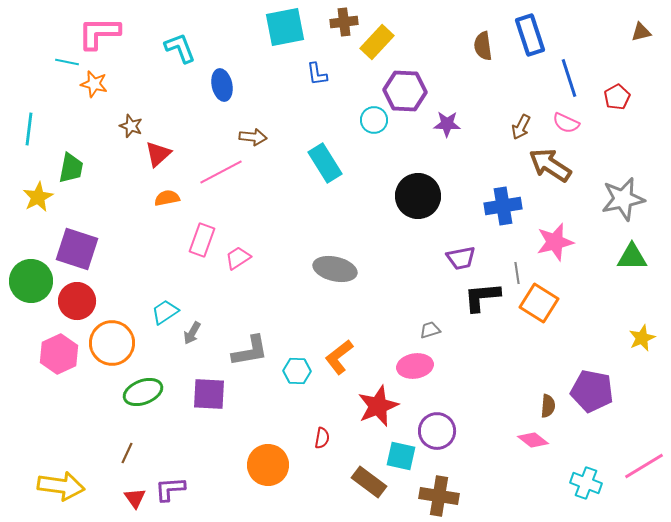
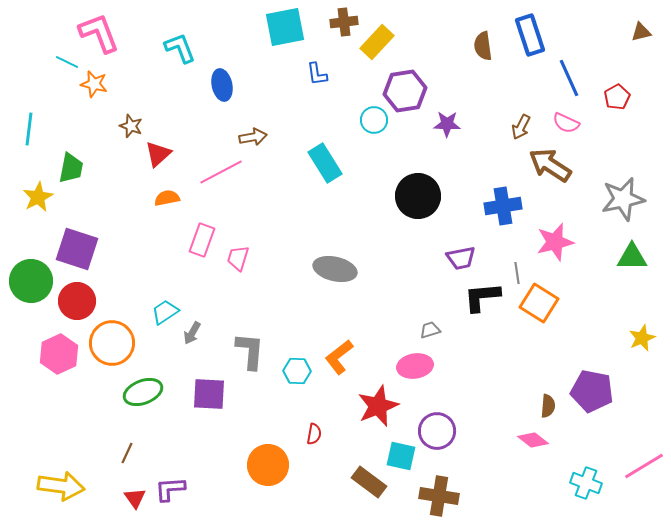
pink L-shape at (99, 33): rotated 69 degrees clockwise
cyan line at (67, 62): rotated 15 degrees clockwise
blue line at (569, 78): rotated 6 degrees counterclockwise
purple hexagon at (405, 91): rotated 12 degrees counterclockwise
brown arrow at (253, 137): rotated 16 degrees counterclockwise
pink trapezoid at (238, 258): rotated 40 degrees counterclockwise
gray L-shape at (250, 351): rotated 75 degrees counterclockwise
red semicircle at (322, 438): moved 8 px left, 4 px up
